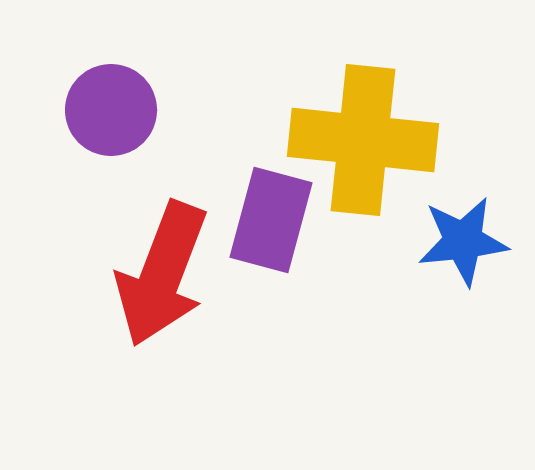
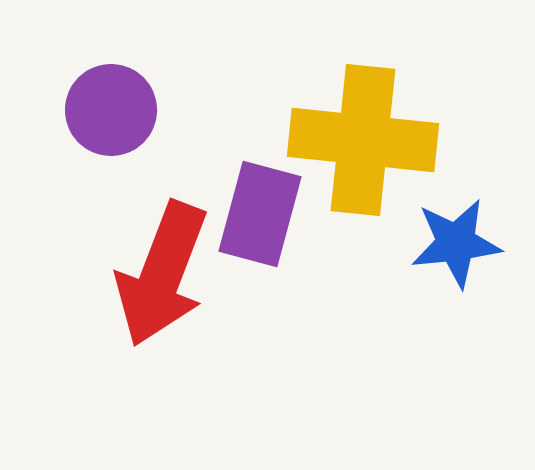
purple rectangle: moved 11 px left, 6 px up
blue star: moved 7 px left, 2 px down
